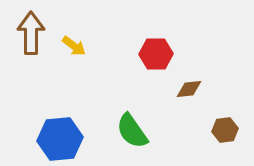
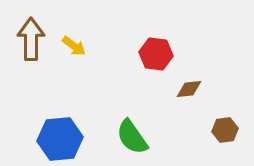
brown arrow: moved 6 px down
red hexagon: rotated 8 degrees clockwise
green semicircle: moved 6 px down
